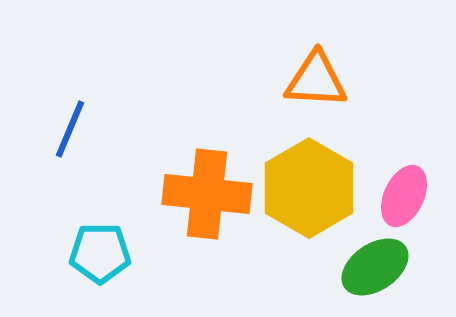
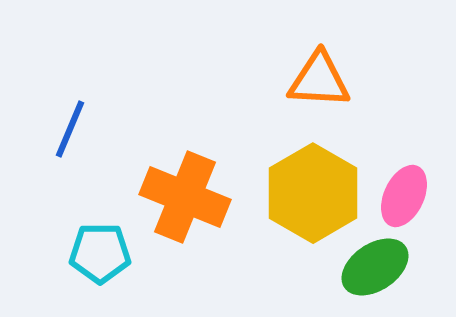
orange triangle: moved 3 px right
yellow hexagon: moved 4 px right, 5 px down
orange cross: moved 22 px left, 3 px down; rotated 16 degrees clockwise
